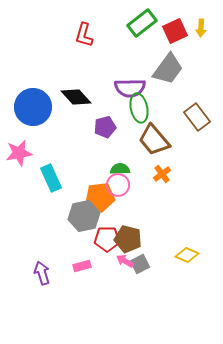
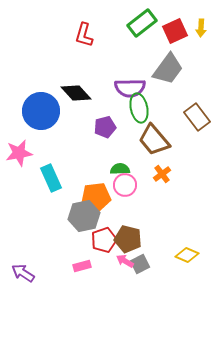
black diamond: moved 4 px up
blue circle: moved 8 px right, 4 px down
pink circle: moved 7 px right
orange pentagon: moved 4 px left
red pentagon: moved 3 px left, 1 px down; rotated 20 degrees counterclockwise
purple arrow: moved 19 px left; rotated 40 degrees counterclockwise
